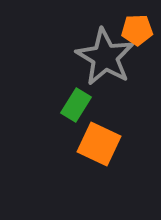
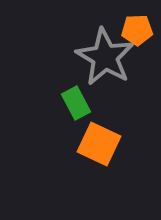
green rectangle: moved 2 px up; rotated 60 degrees counterclockwise
